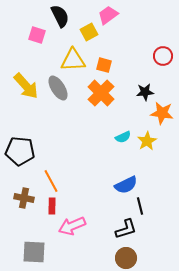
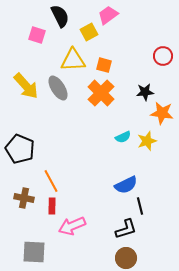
yellow star: rotated 12 degrees clockwise
black pentagon: moved 2 px up; rotated 16 degrees clockwise
